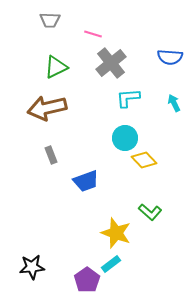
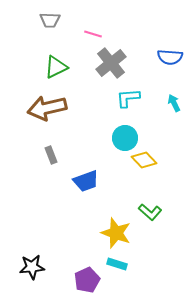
cyan rectangle: moved 6 px right; rotated 54 degrees clockwise
purple pentagon: rotated 10 degrees clockwise
